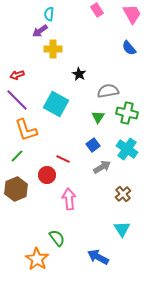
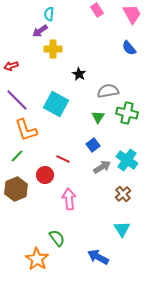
red arrow: moved 6 px left, 9 px up
cyan cross: moved 11 px down
red circle: moved 2 px left
